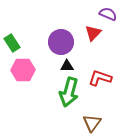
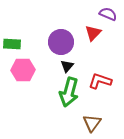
green rectangle: moved 1 px down; rotated 54 degrees counterclockwise
black triangle: rotated 48 degrees counterclockwise
red L-shape: moved 3 px down
